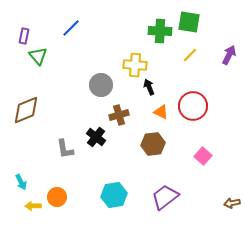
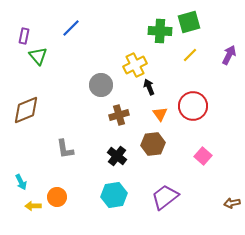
green square: rotated 25 degrees counterclockwise
yellow cross: rotated 30 degrees counterclockwise
orange triangle: moved 1 px left, 2 px down; rotated 28 degrees clockwise
black cross: moved 21 px right, 19 px down
